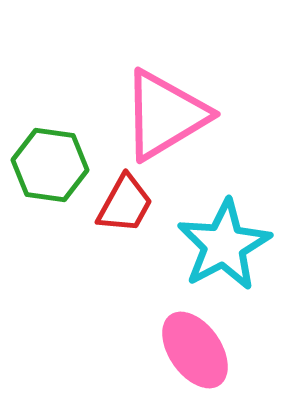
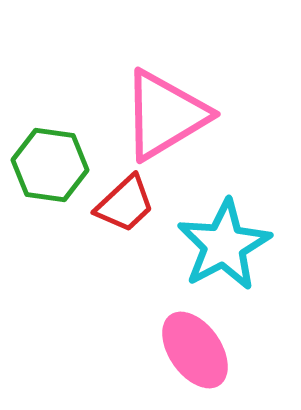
red trapezoid: rotated 18 degrees clockwise
